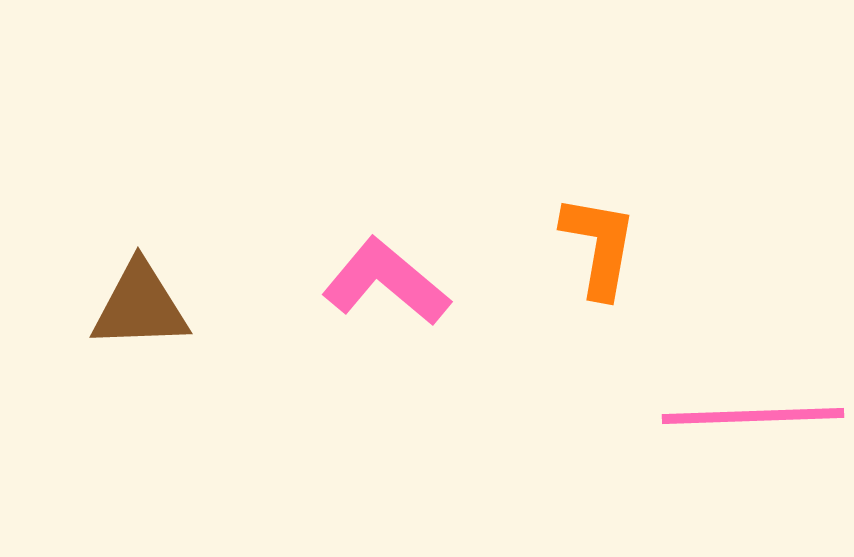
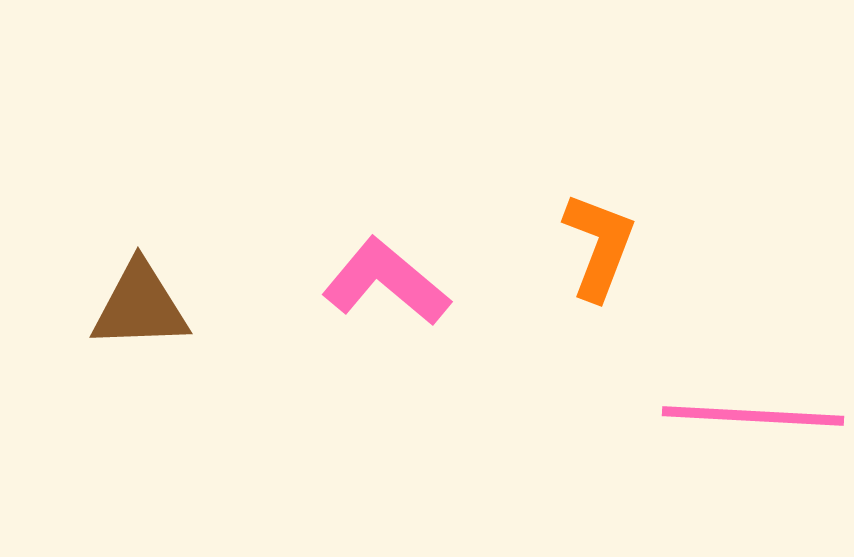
orange L-shape: rotated 11 degrees clockwise
pink line: rotated 5 degrees clockwise
